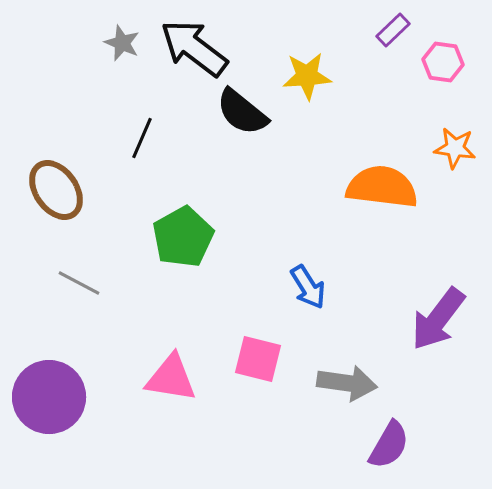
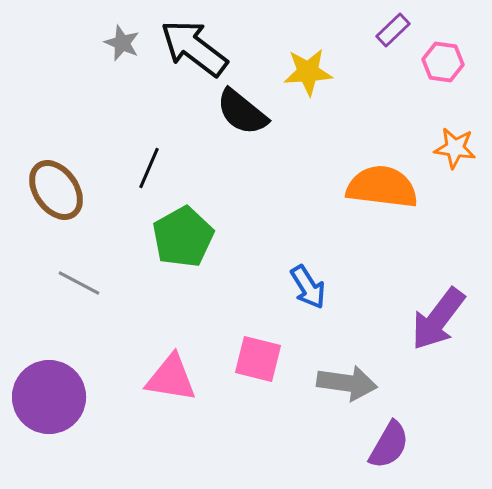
yellow star: moved 1 px right, 4 px up
black line: moved 7 px right, 30 px down
